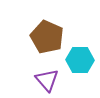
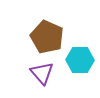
purple triangle: moved 5 px left, 7 px up
